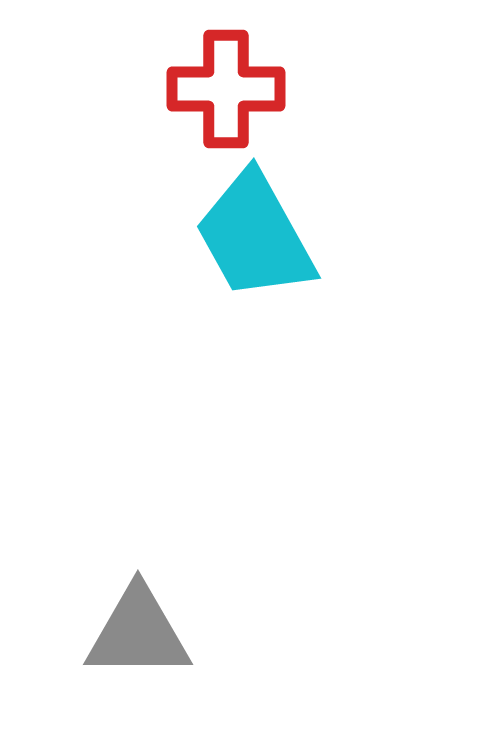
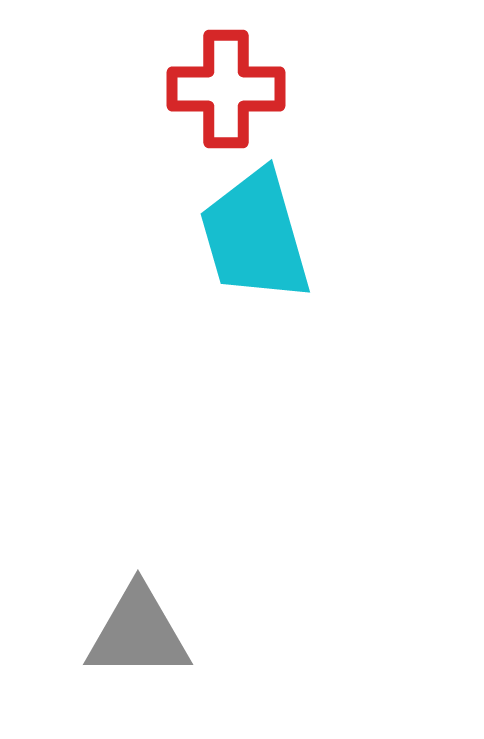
cyan trapezoid: rotated 13 degrees clockwise
